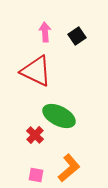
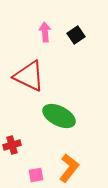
black square: moved 1 px left, 1 px up
red triangle: moved 7 px left, 5 px down
red cross: moved 23 px left, 10 px down; rotated 30 degrees clockwise
orange L-shape: rotated 12 degrees counterclockwise
pink square: rotated 21 degrees counterclockwise
